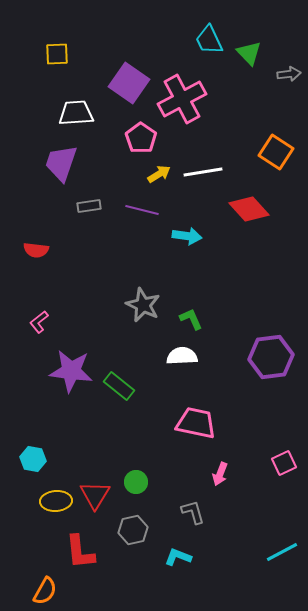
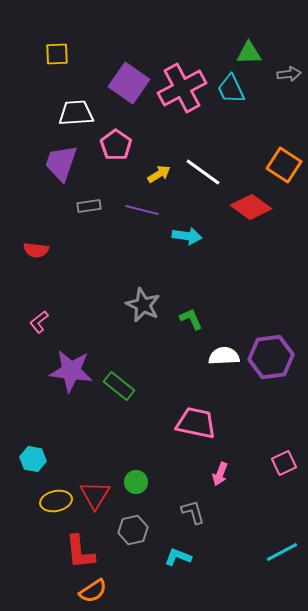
cyan trapezoid: moved 22 px right, 49 px down
green triangle: rotated 48 degrees counterclockwise
pink cross: moved 11 px up
pink pentagon: moved 25 px left, 7 px down
orange square: moved 8 px right, 13 px down
white line: rotated 45 degrees clockwise
red diamond: moved 2 px right, 2 px up; rotated 12 degrees counterclockwise
white semicircle: moved 42 px right
yellow ellipse: rotated 8 degrees counterclockwise
orange semicircle: moved 48 px right; rotated 28 degrees clockwise
